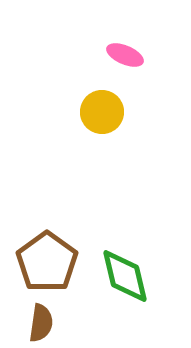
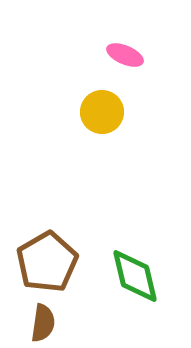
brown pentagon: rotated 6 degrees clockwise
green diamond: moved 10 px right
brown semicircle: moved 2 px right
